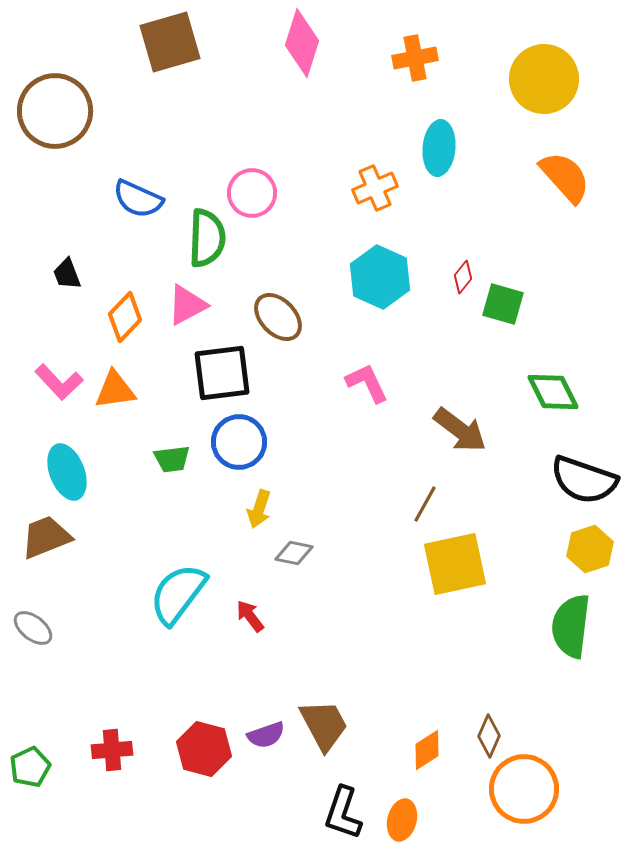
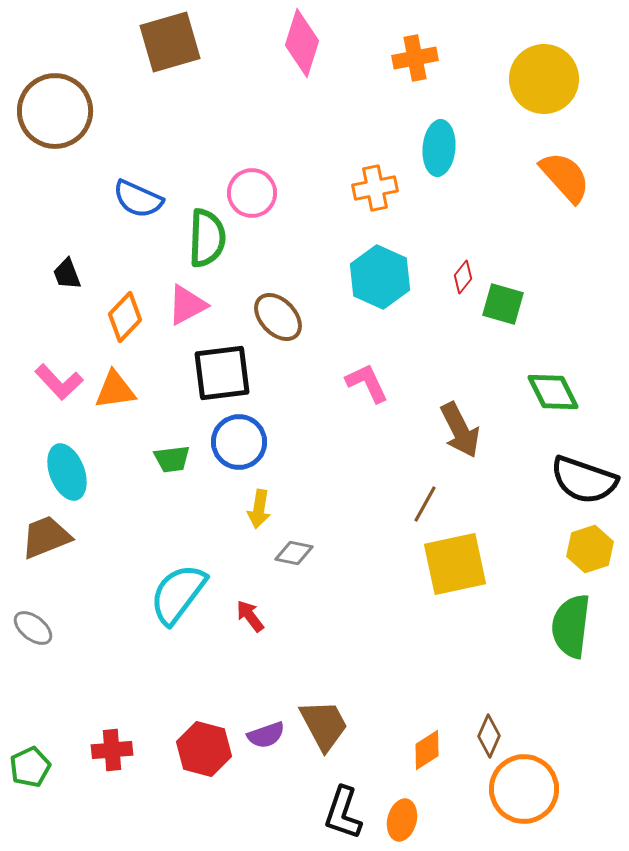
orange cross at (375, 188): rotated 12 degrees clockwise
brown arrow at (460, 430): rotated 26 degrees clockwise
yellow arrow at (259, 509): rotated 9 degrees counterclockwise
